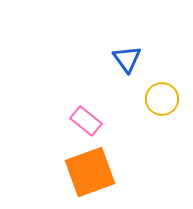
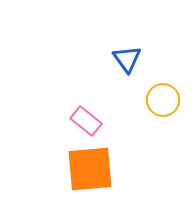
yellow circle: moved 1 px right, 1 px down
orange square: moved 3 px up; rotated 15 degrees clockwise
